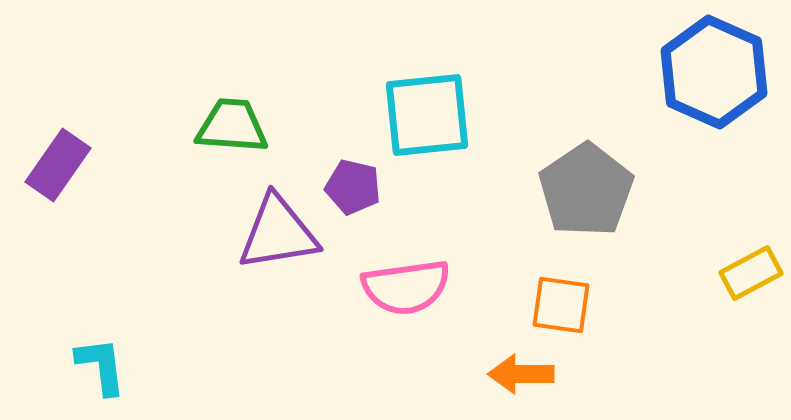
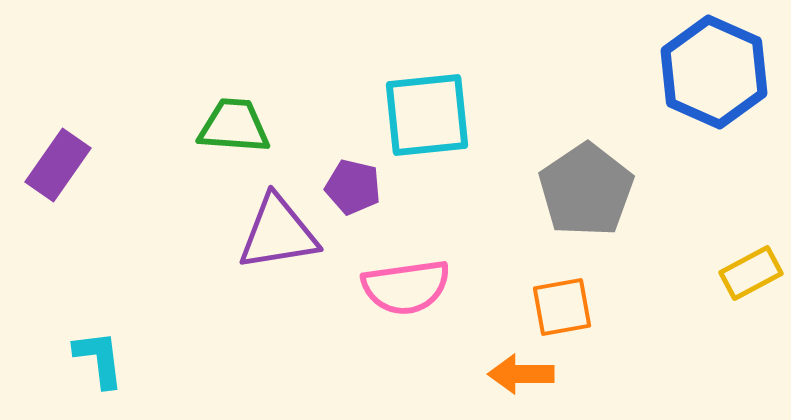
green trapezoid: moved 2 px right
orange square: moved 1 px right, 2 px down; rotated 18 degrees counterclockwise
cyan L-shape: moved 2 px left, 7 px up
